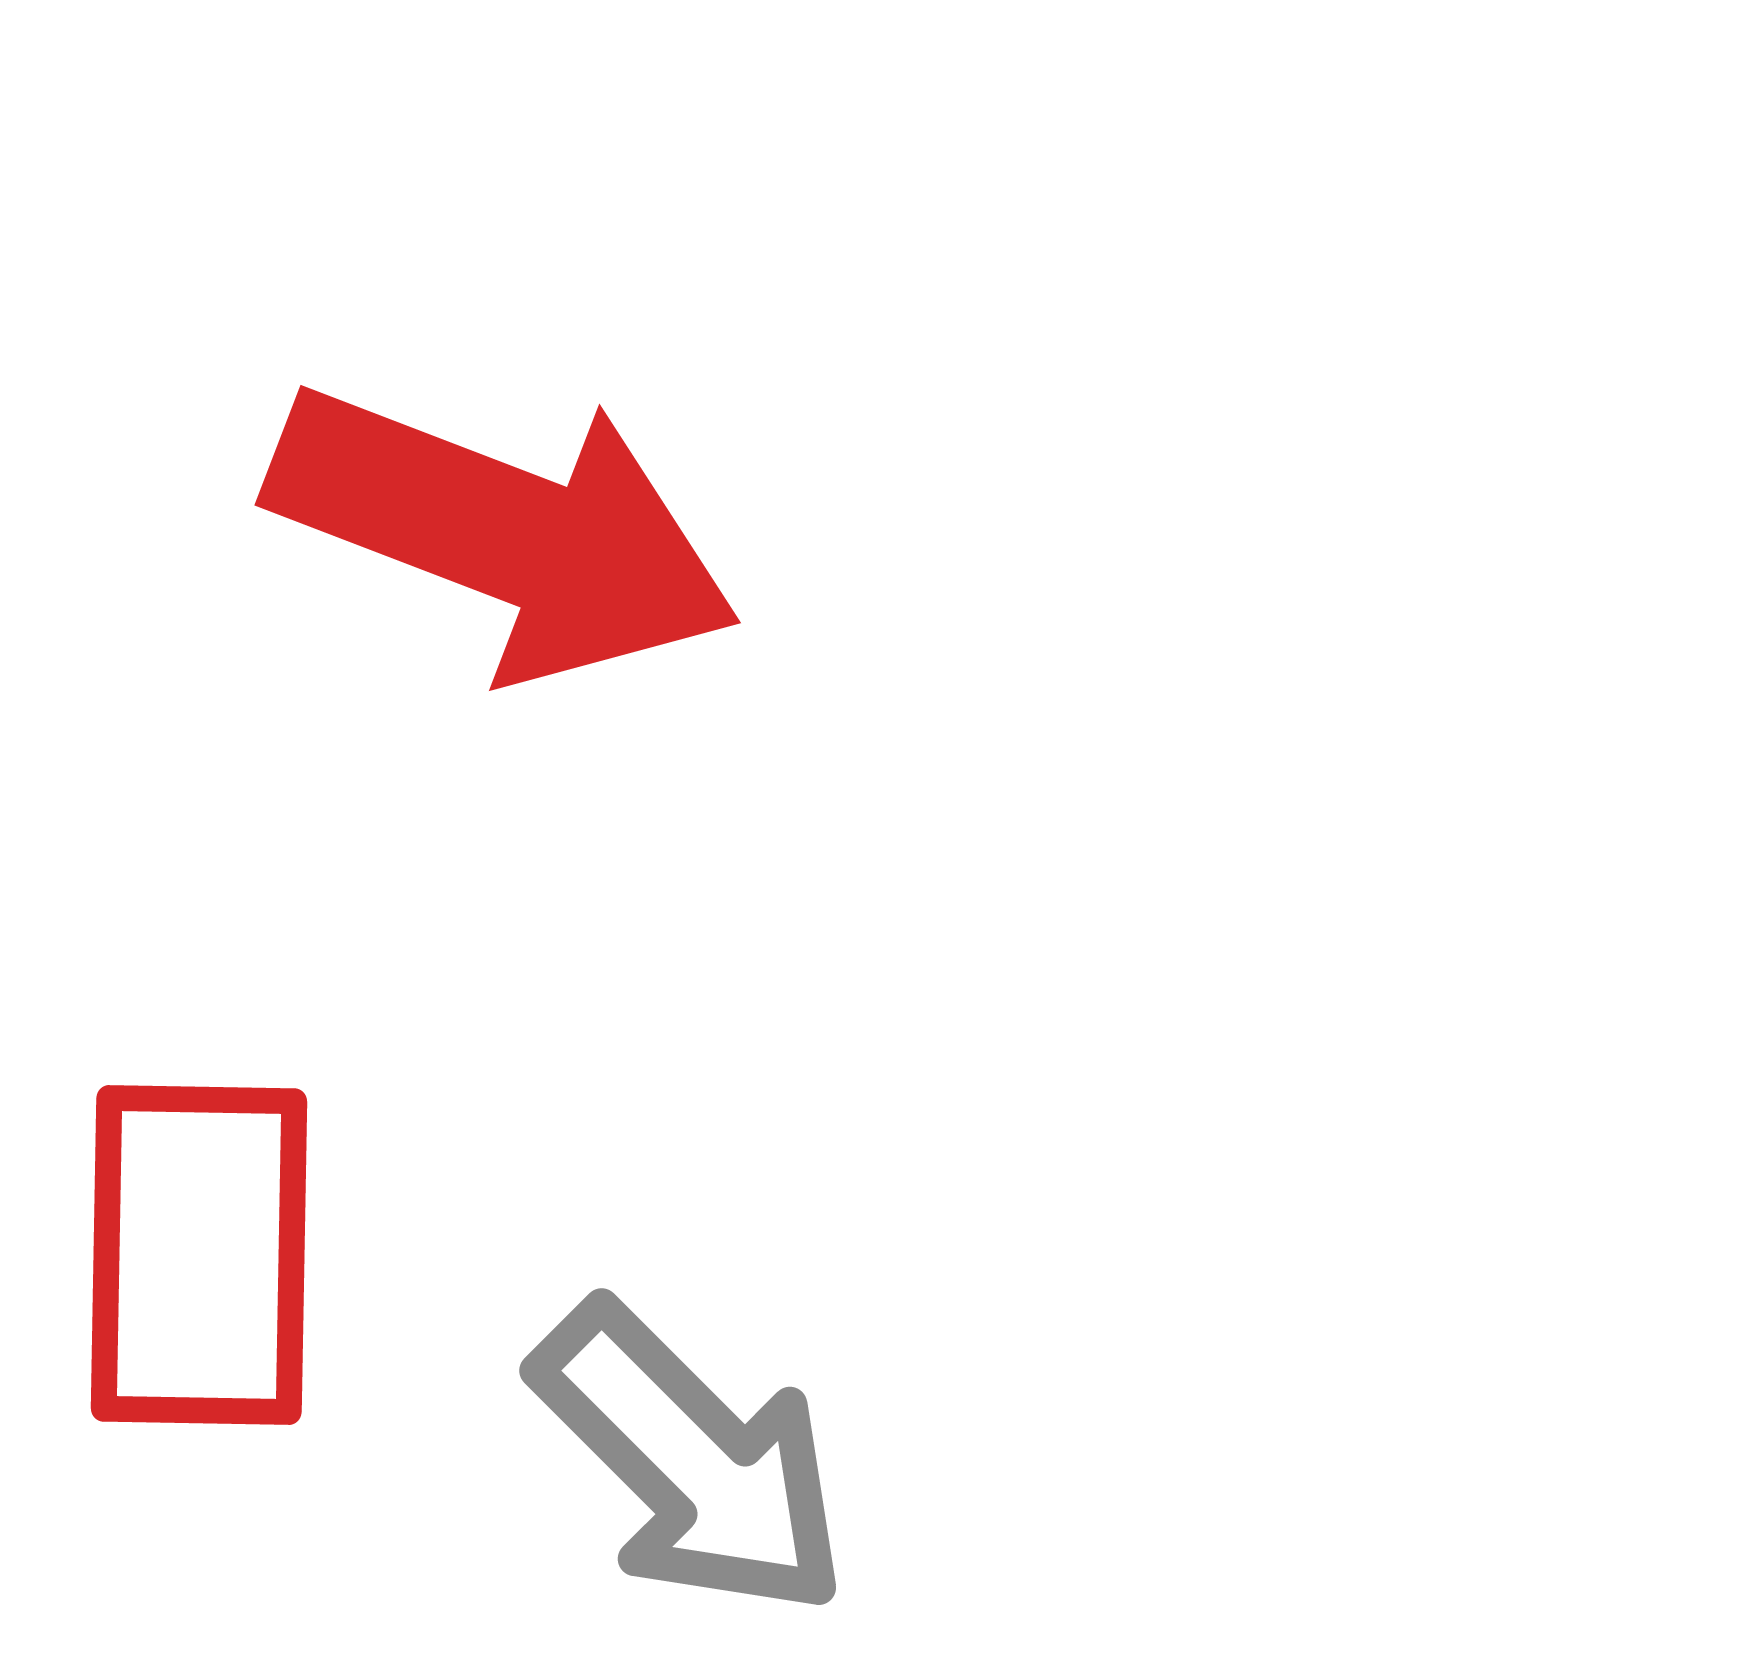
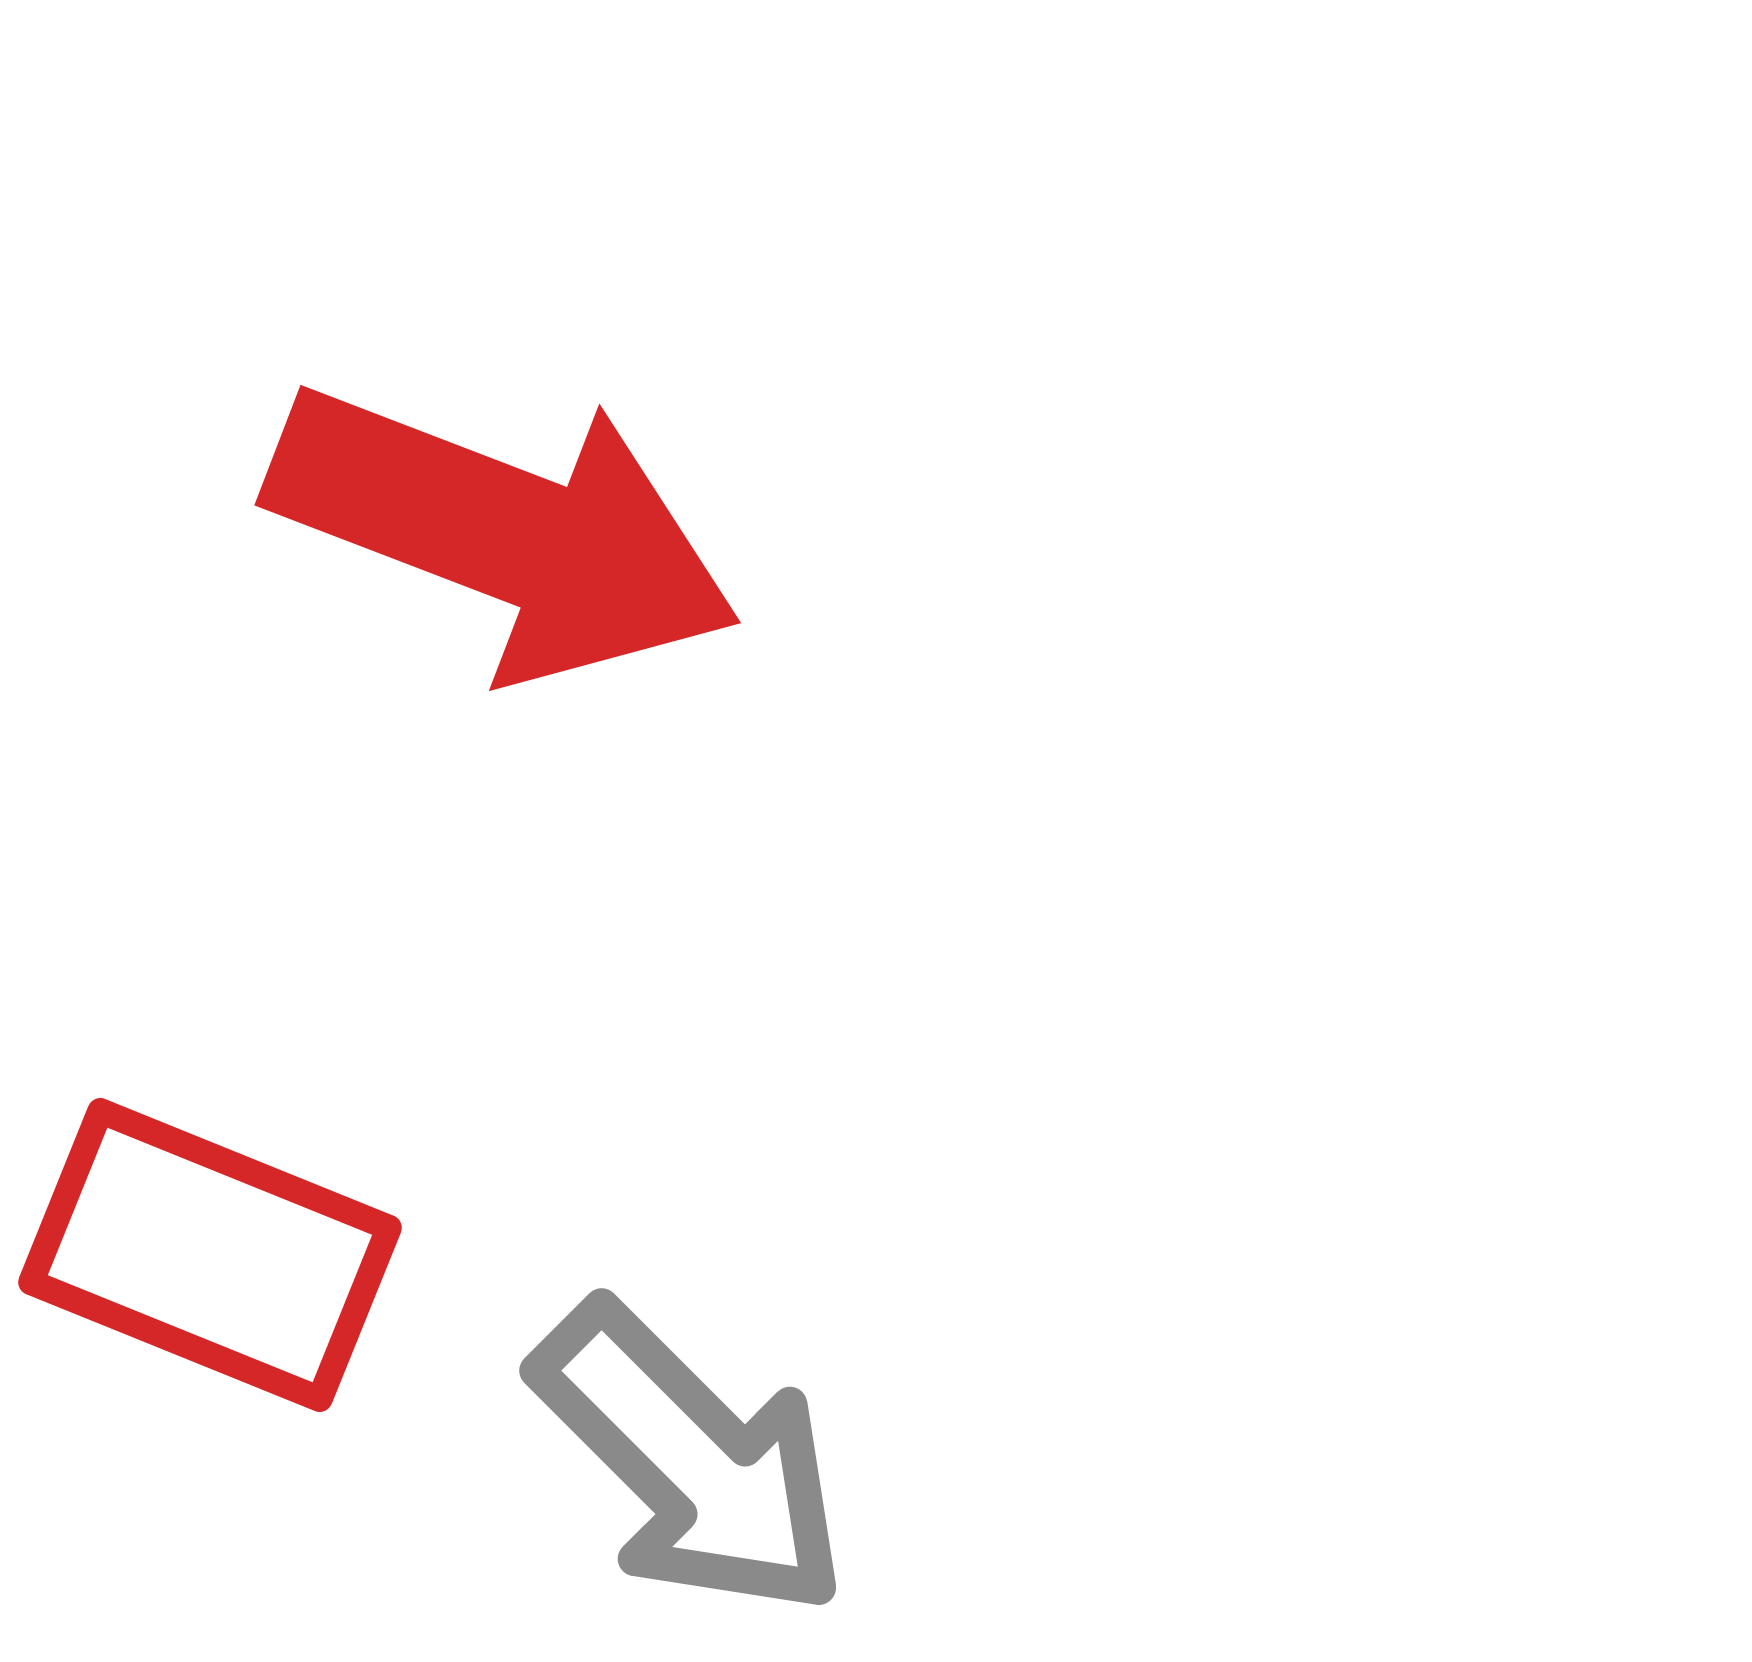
red rectangle: moved 11 px right; rotated 69 degrees counterclockwise
